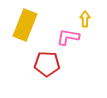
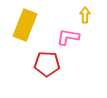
yellow arrow: moved 4 px up
